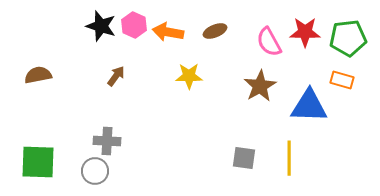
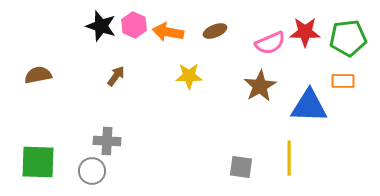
pink semicircle: moved 1 px right, 1 px down; rotated 84 degrees counterclockwise
orange rectangle: moved 1 px right, 1 px down; rotated 15 degrees counterclockwise
gray square: moved 3 px left, 9 px down
gray circle: moved 3 px left
